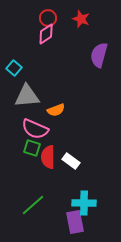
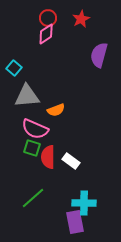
red star: rotated 24 degrees clockwise
green line: moved 7 px up
